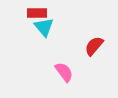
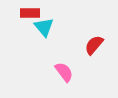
red rectangle: moved 7 px left
red semicircle: moved 1 px up
